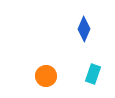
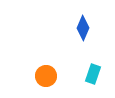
blue diamond: moved 1 px left, 1 px up
